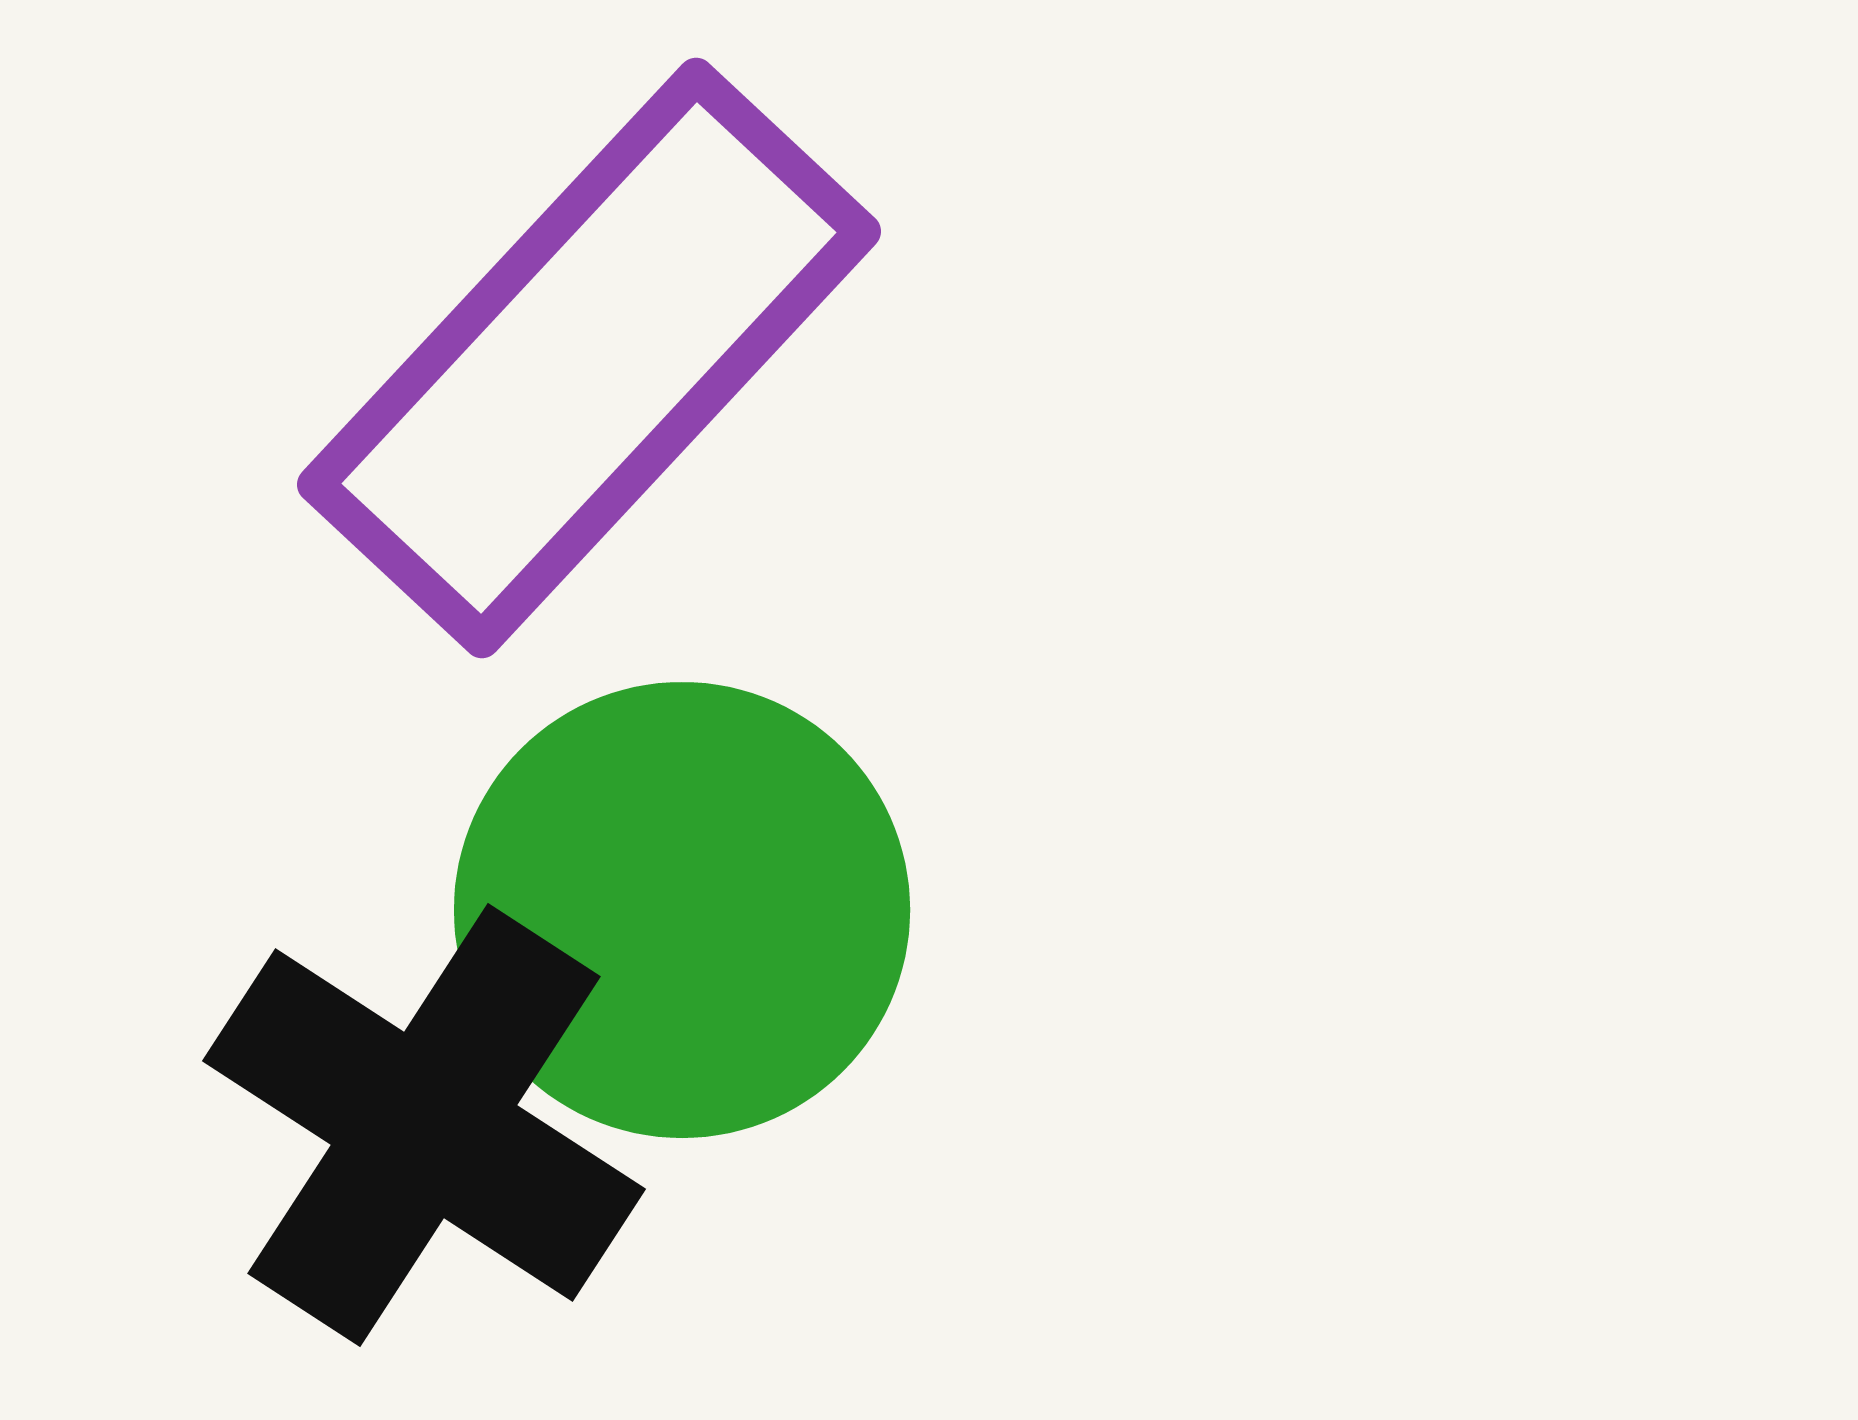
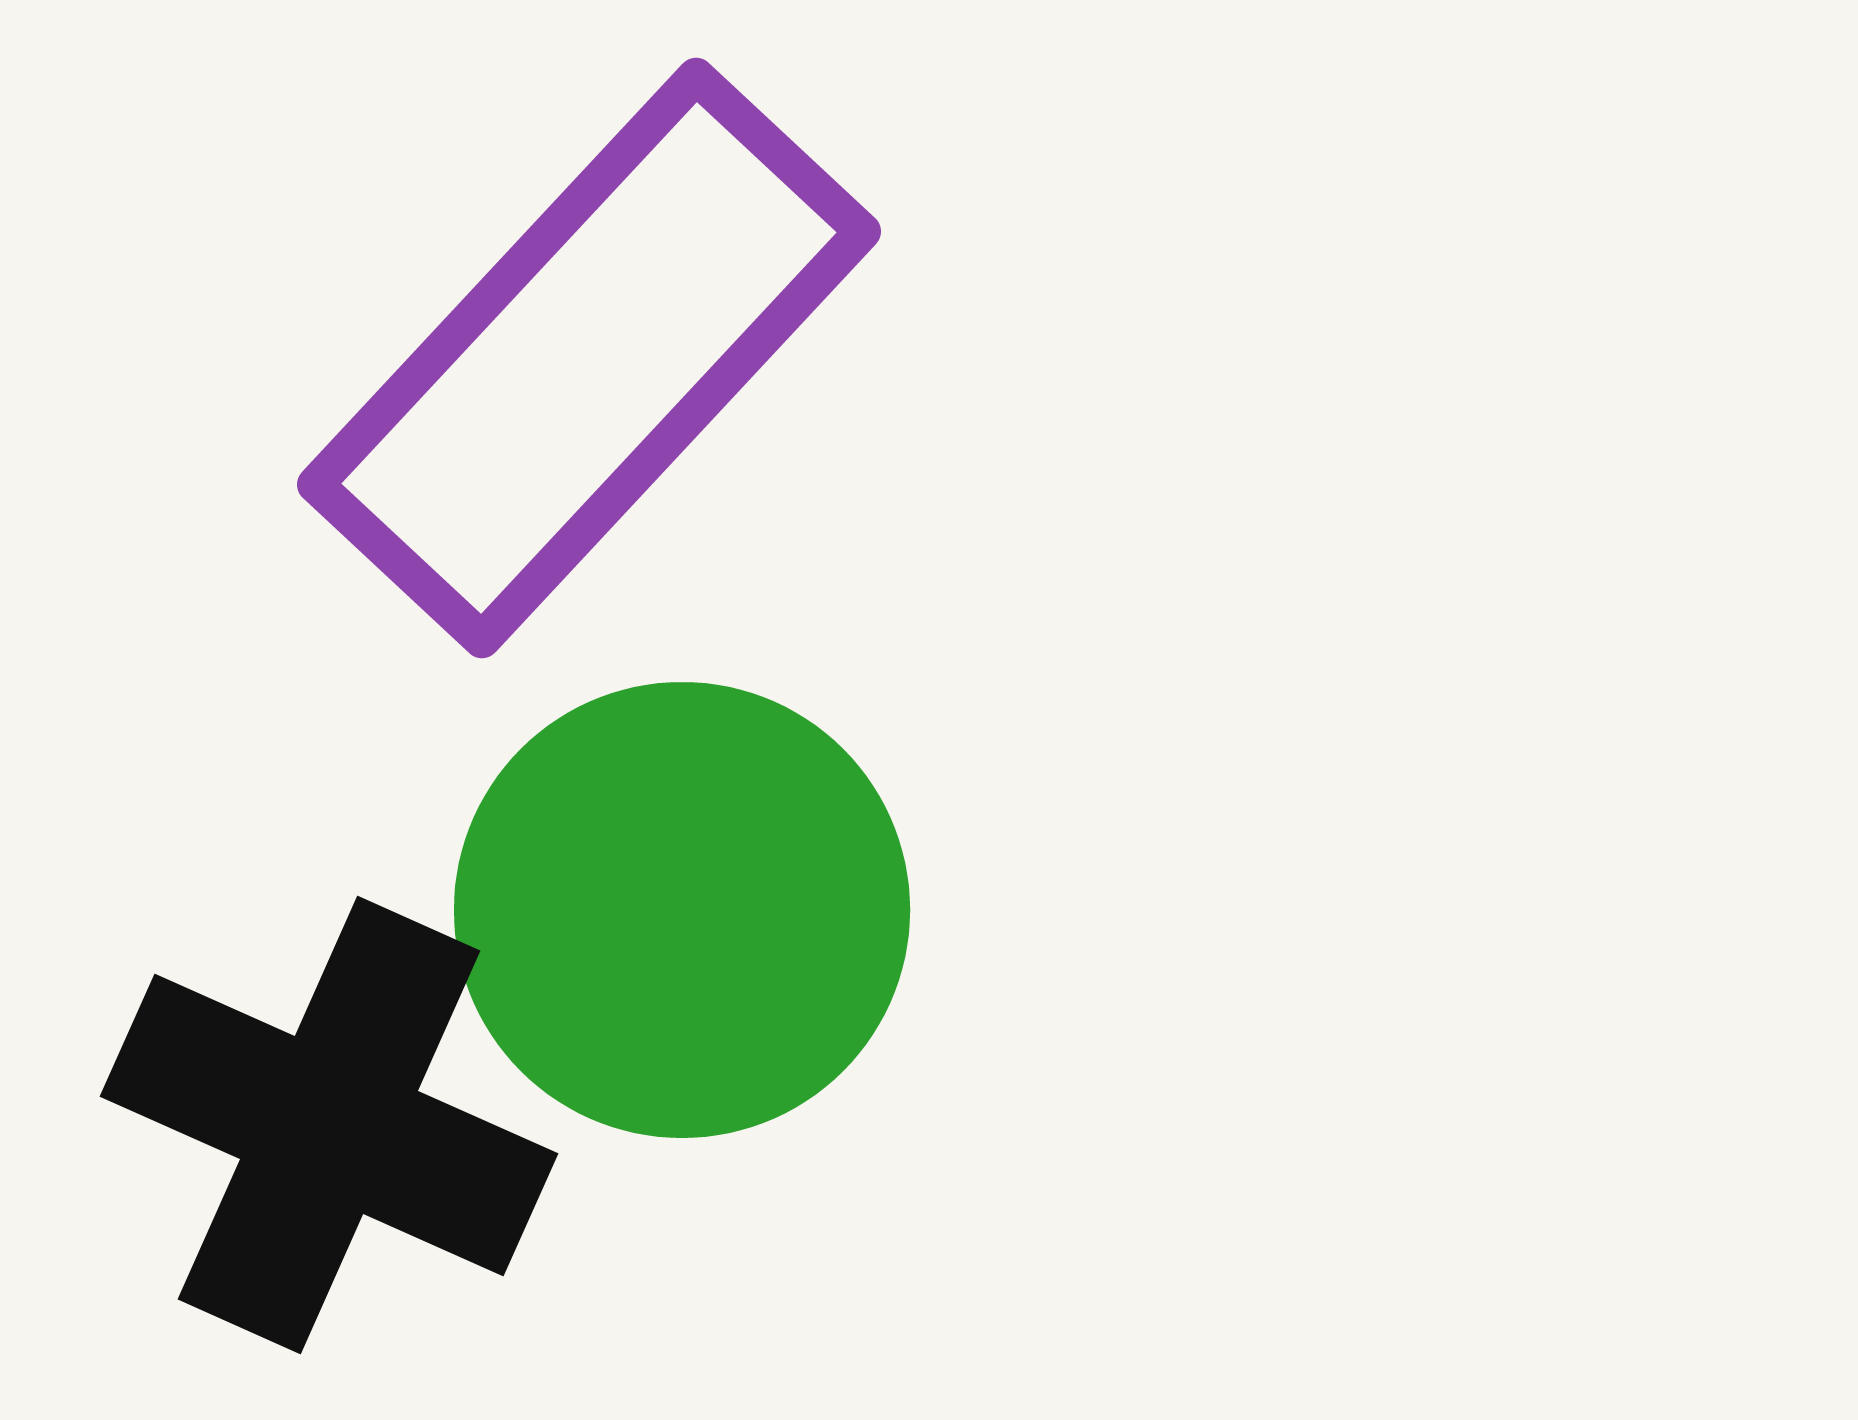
black cross: moved 95 px left; rotated 9 degrees counterclockwise
